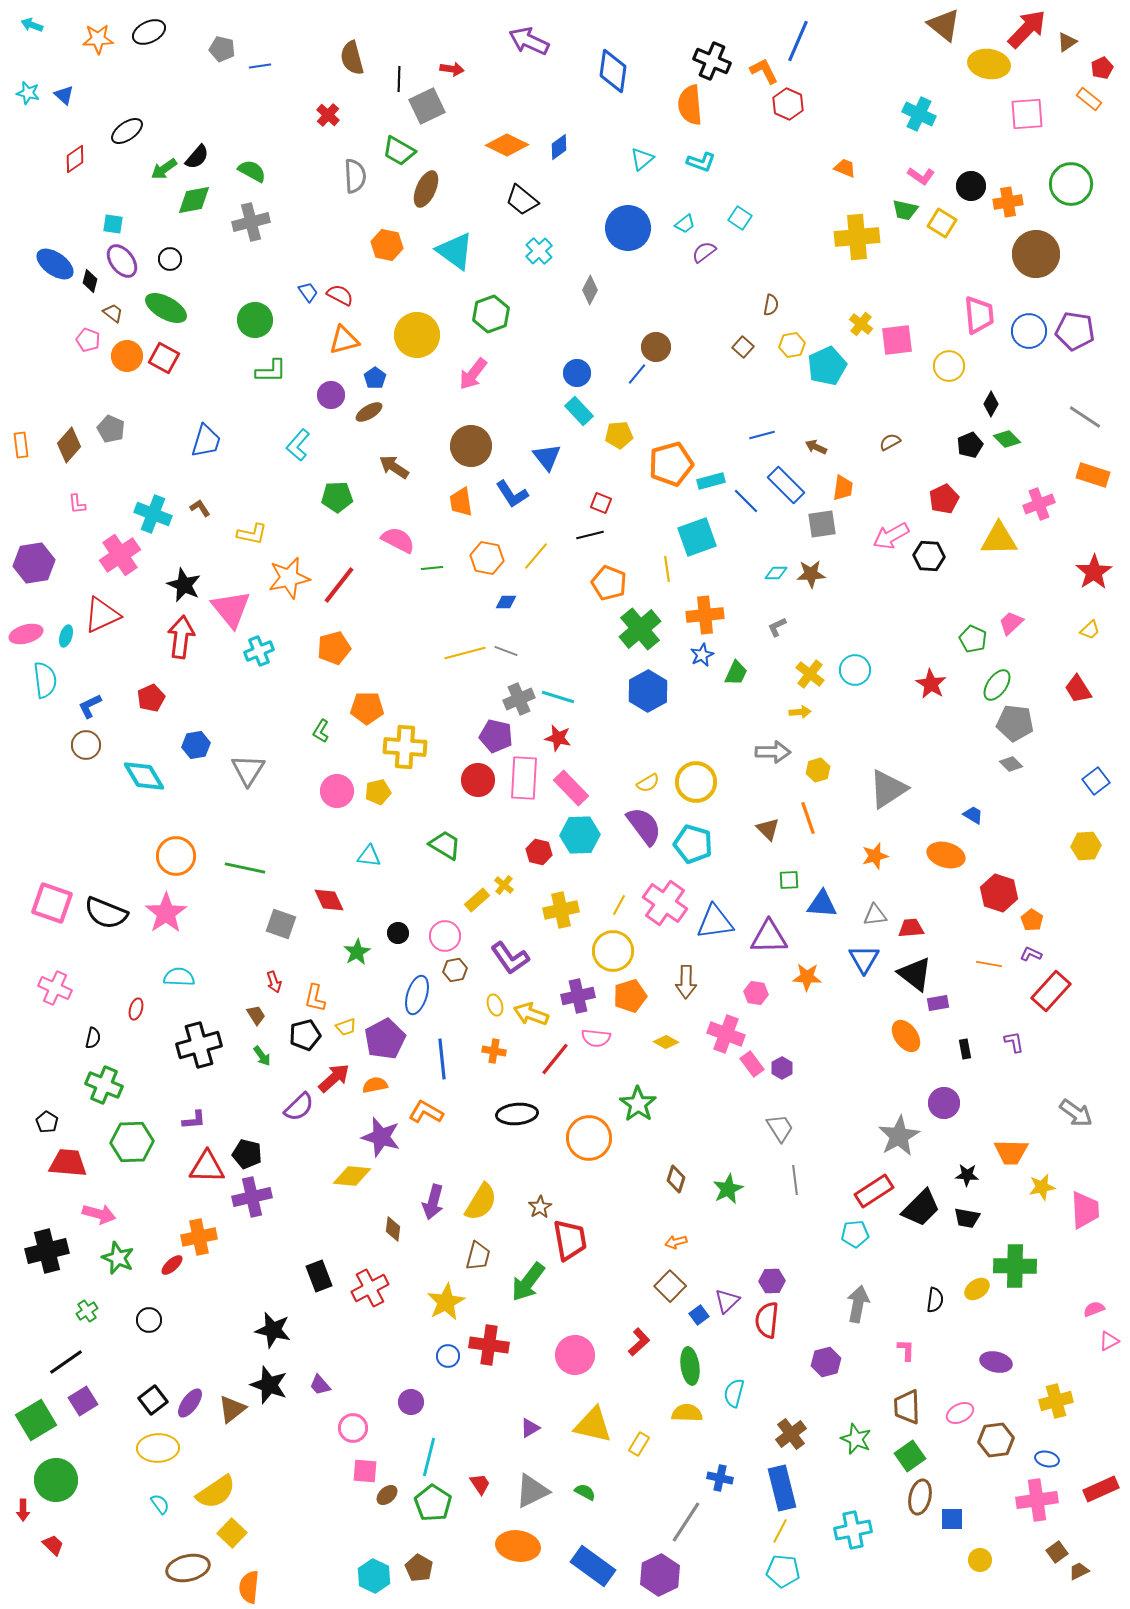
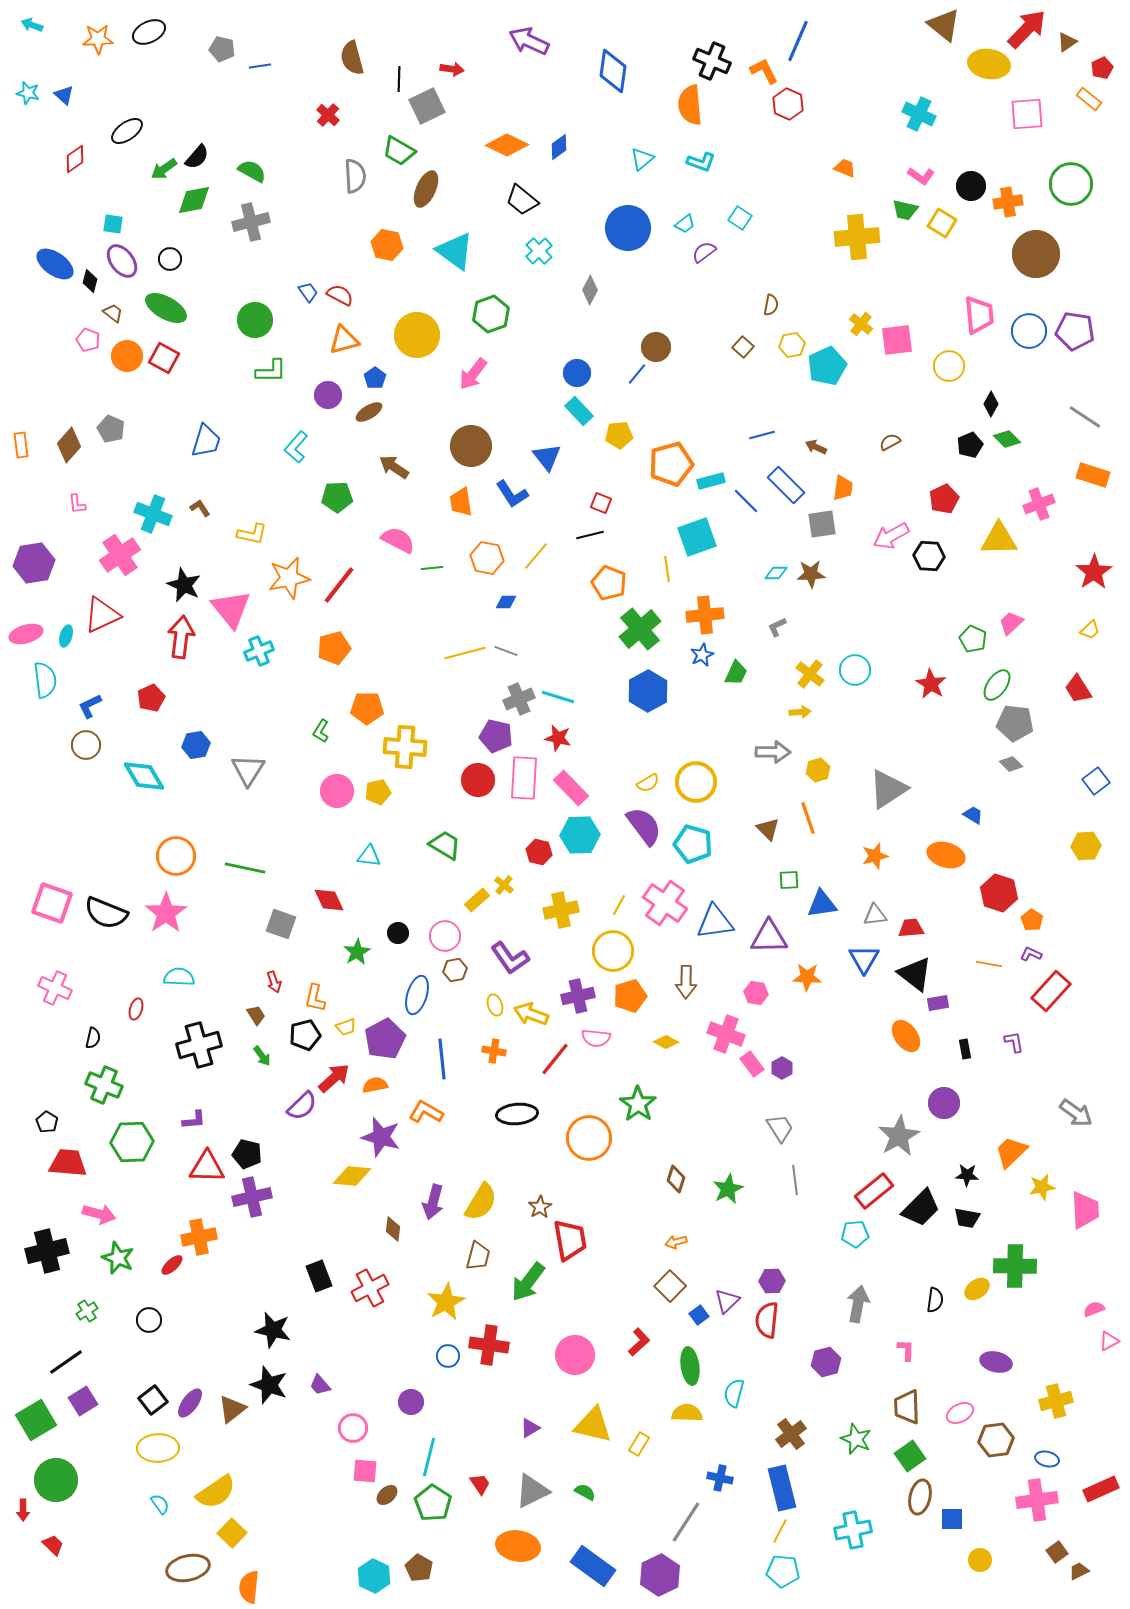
purple circle at (331, 395): moved 3 px left
cyan L-shape at (298, 445): moved 2 px left, 2 px down
blue triangle at (822, 904): rotated 12 degrees counterclockwise
purple semicircle at (299, 1107): moved 3 px right, 1 px up
orange trapezoid at (1011, 1152): rotated 135 degrees clockwise
red rectangle at (874, 1191): rotated 6 degrees counterclockwise
